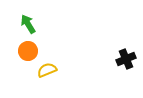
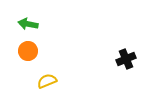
green arrow: rotated 48 degrees counterclockwise
yellow semicircle: moved 11 px down
